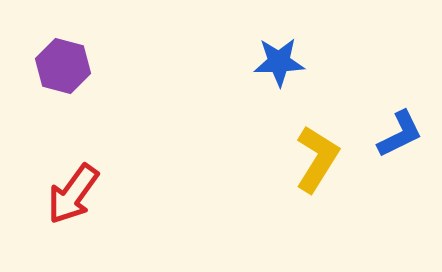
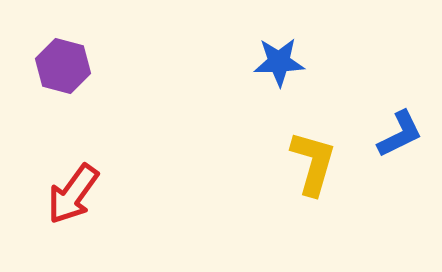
yellow L-shape: moved 4 px left, 4 px down; rotated 16 degrees counterclockwise
